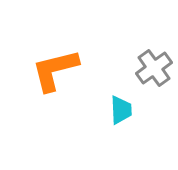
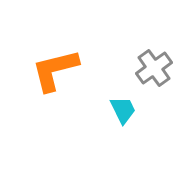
cyan trapezoid: moved 2 px right; rotated 24 degrees counterclockwise
